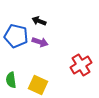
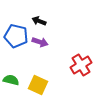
green semicircle: rotated 112 degrees clockwise
